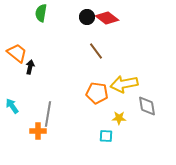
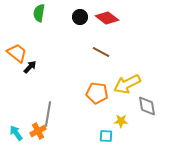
green semicircle: moved 2 px left
black circle: moved 7 px left
brown line: moved 5 px right, 1 px down; rotated 24 degrees counterclockwise
black arrow: rotated 32 degrees clockwise
yellow arrow: moved 3 px right; rotated 16 degrees counterclockwise
cyan arrow: moved 4 px right, 27 px down
yellow star: moved 2 px right, 3 px down
orange cross: rotated 28 degrees counterclockwise
